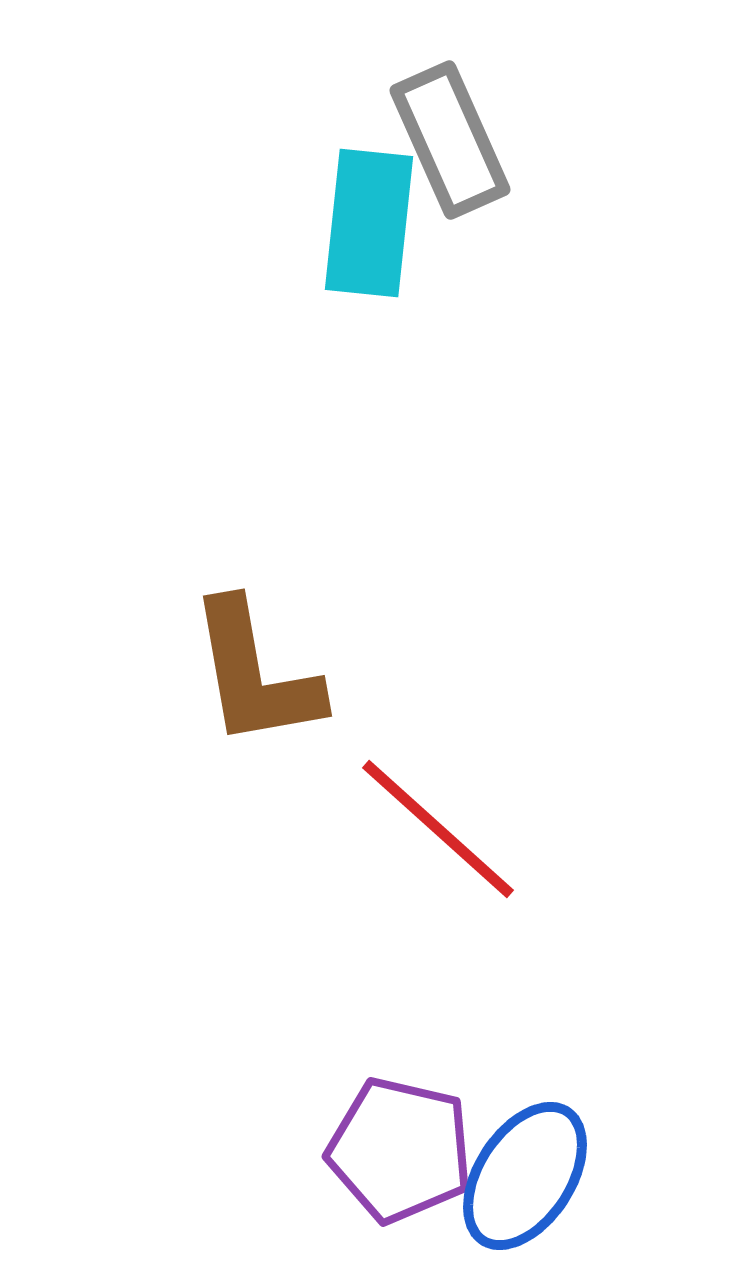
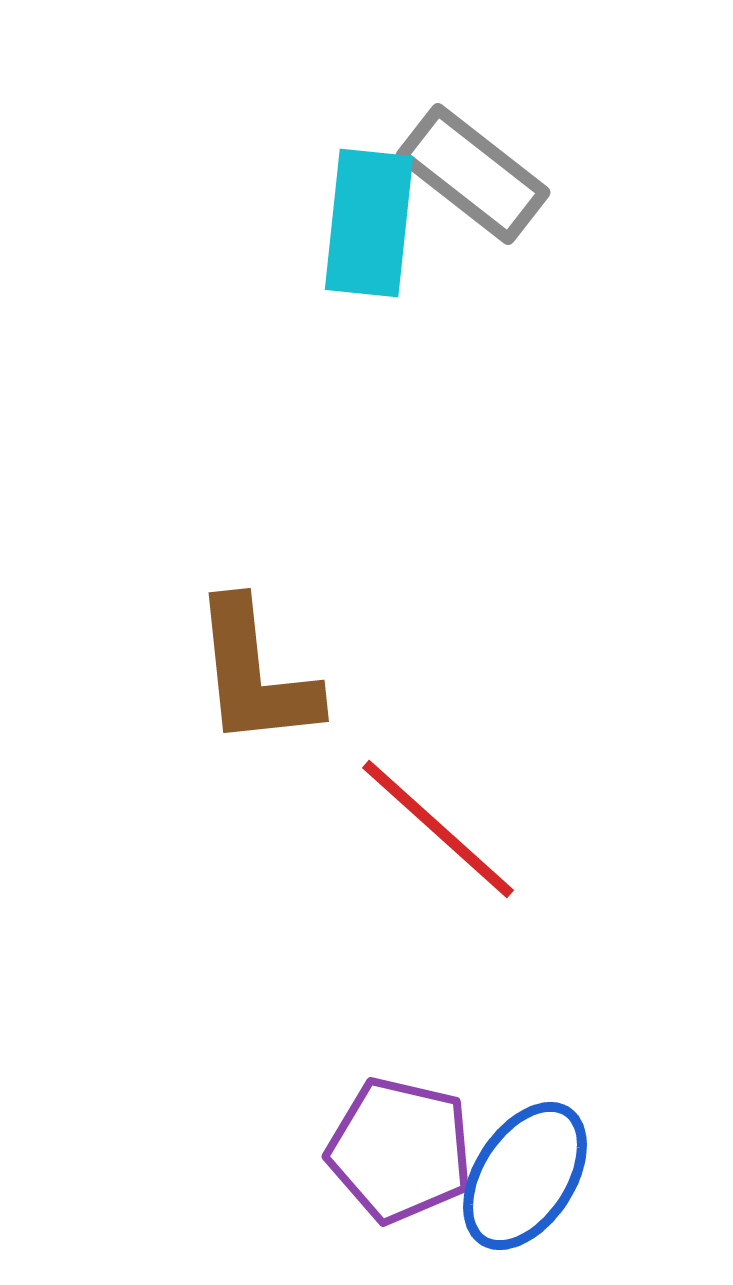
gray rectangle: moved 23 px right, 34 px down; rotated 28 degrees counterclockwise
brown L-shape: rotated 4 degrees clockwise
